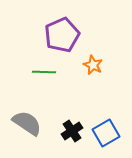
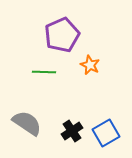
orange star: moved 3 px left
